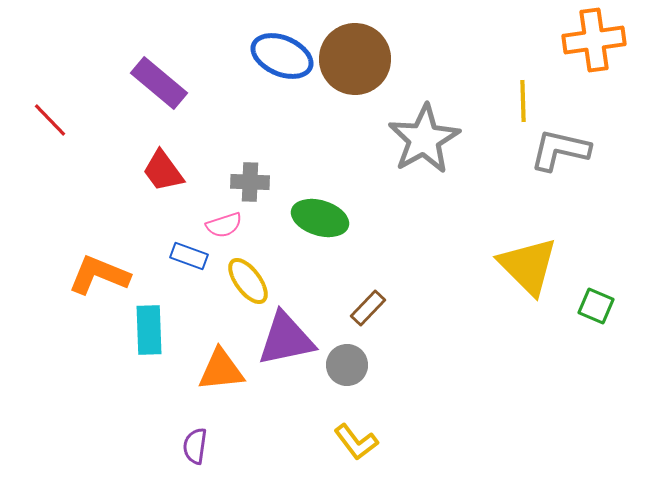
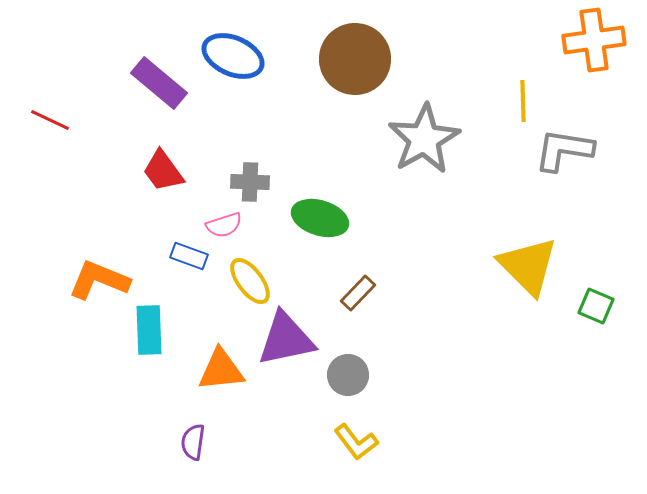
blue ellipse: moved 49 px left
red line: rotated 21 degrees counterclockwise
gray L-shape: moved 4 px right; rotated 4 degrees counterclockwise
orange L-shape: moved 5 px down
yellow ellipse: moved 2 px right
brown rectangle: moved 10 px left, 15 px up
gray circle: moved 1 px right, 10 px down
purple semicircle: moved 2 px left, 4 px up
